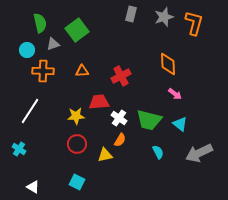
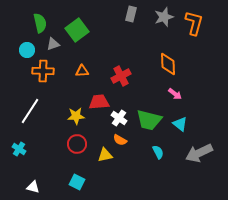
orange semicircle: rotated 88 degrees clockwise
white triangle: rotated 16 degrees counterclockwise
